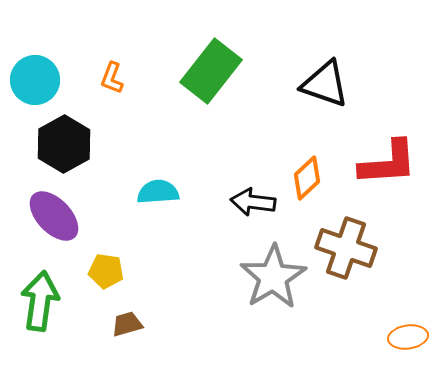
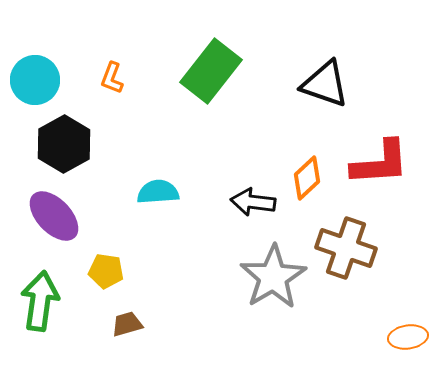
red L-shape: moved 8 px left
